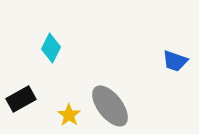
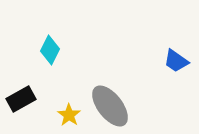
cyan diamond: moved 1 px left, 2 px down
blue trapezoid: moved 1 px right; rotated 16 degrees clockwise
